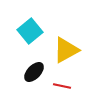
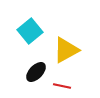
black ellipse: moved 2 px right
